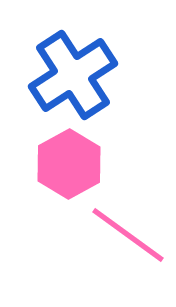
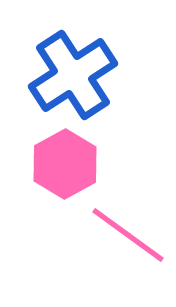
pink hexagon: moved 4 px left
